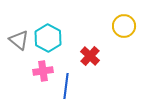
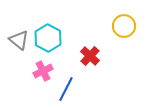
pink cross: rotated 18 degrees counterclockwise
blue line: moved 3 px down; rotated 20 degrees clockwise
